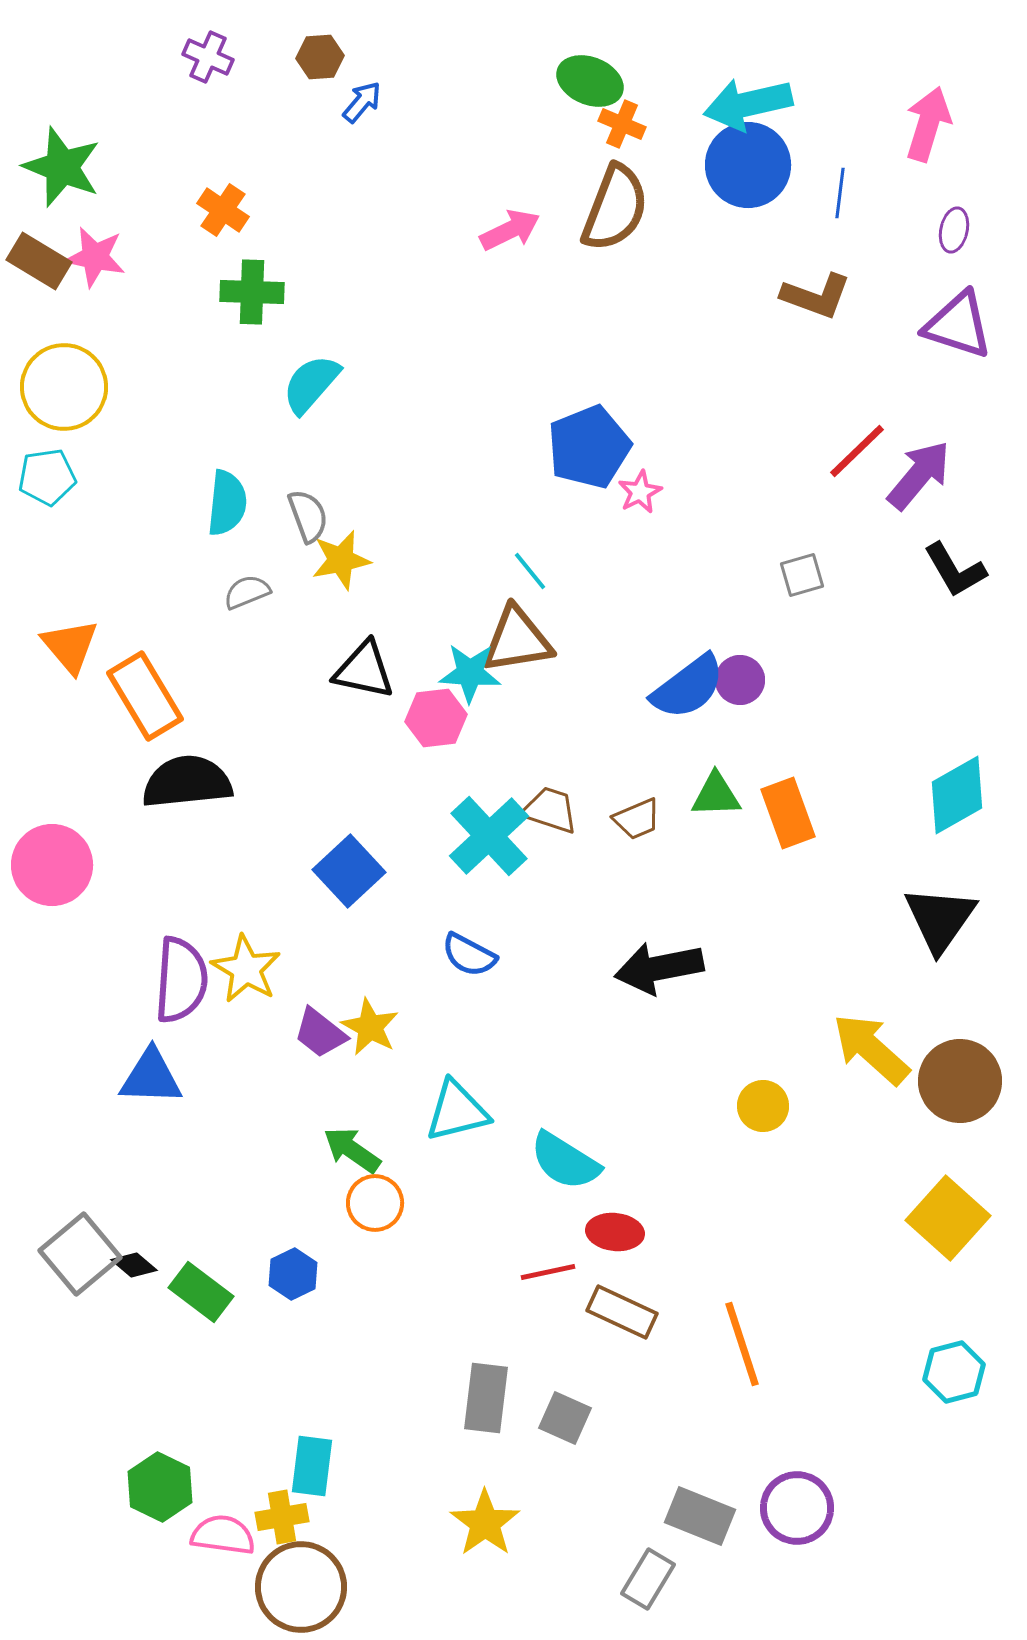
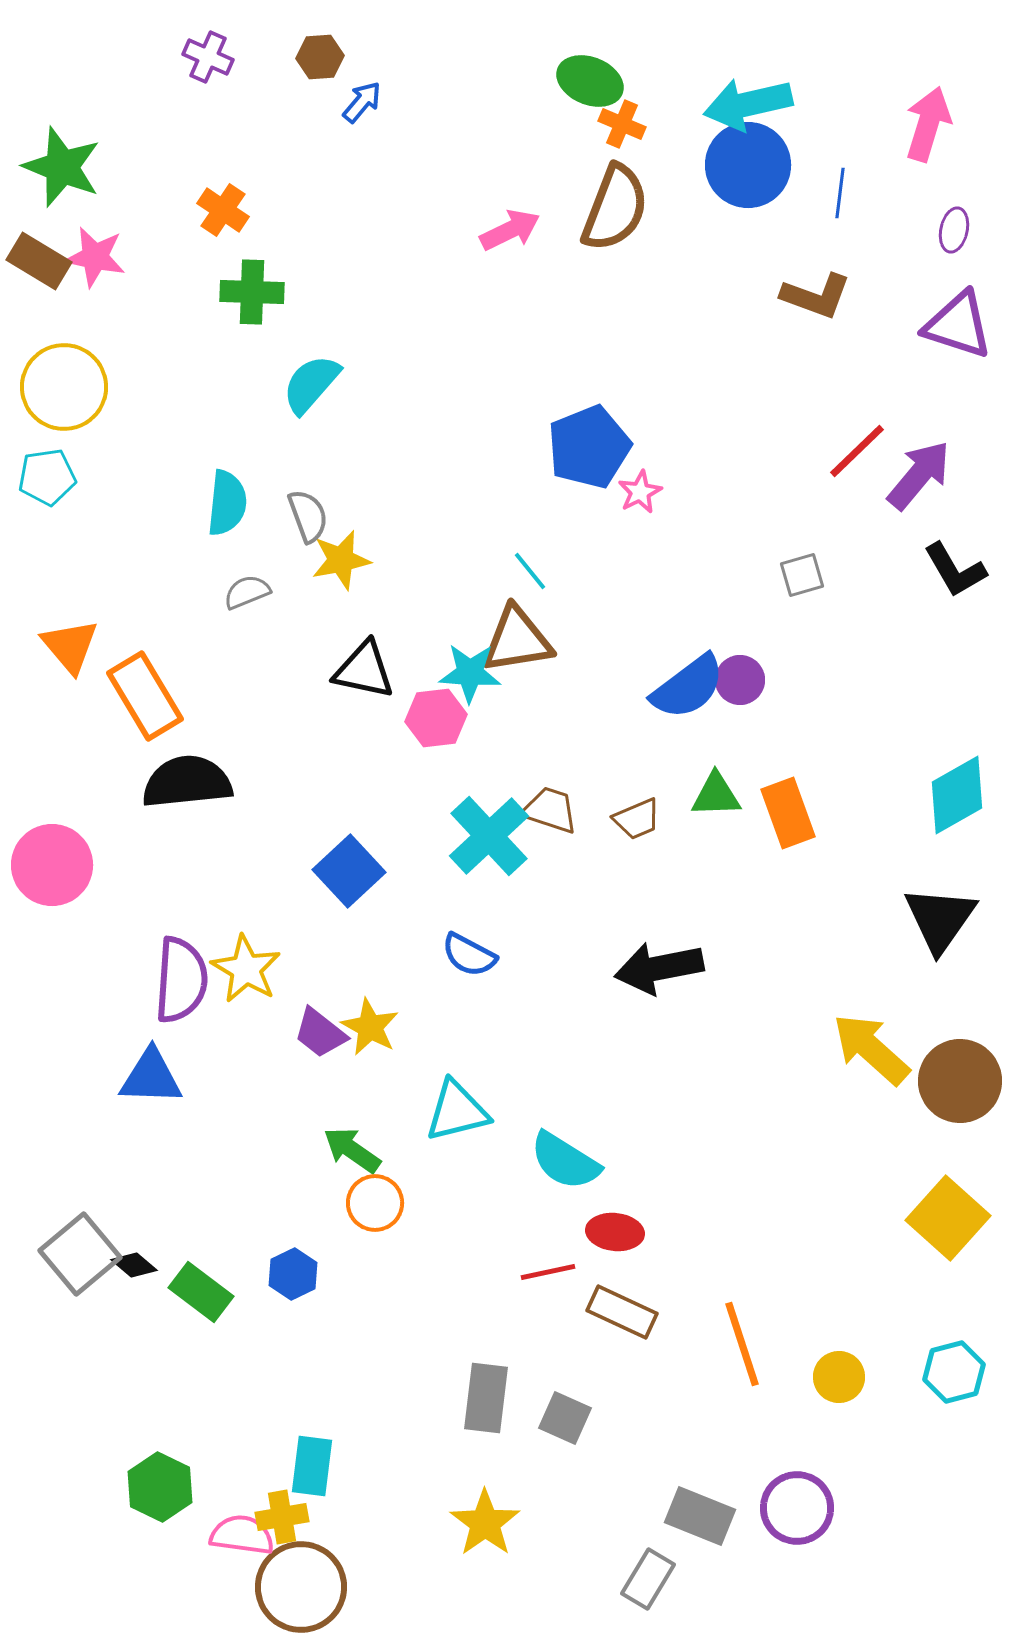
yellow circle at (763, 1106): moved 76 px right, 271 px down
pink semicircle at (223, 1535): moved 19 px right
